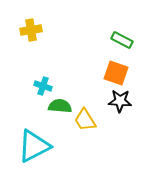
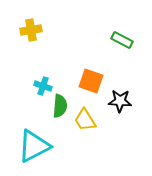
orange square: moved 25 px left, 8 px down
green semicircle: rotated 90 degrees clockwise
